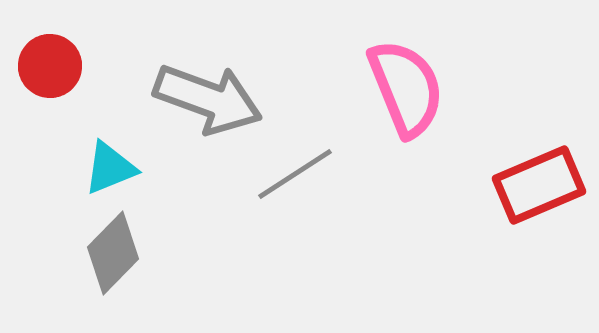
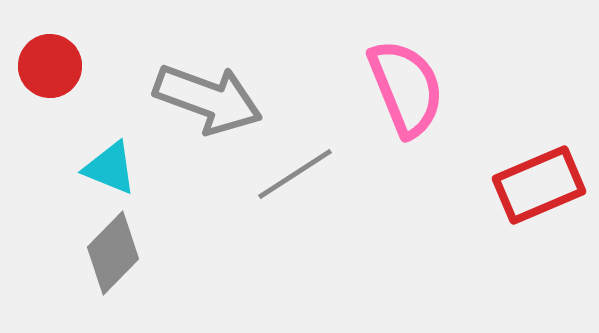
cyan triangle: rotated 44 degrees clockwise
